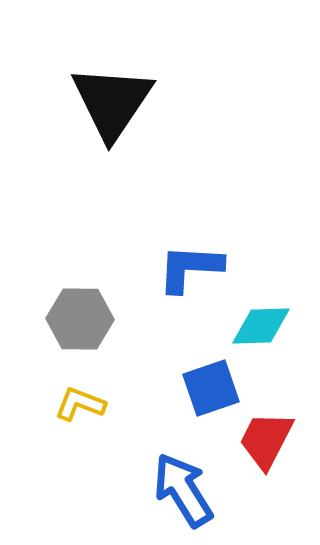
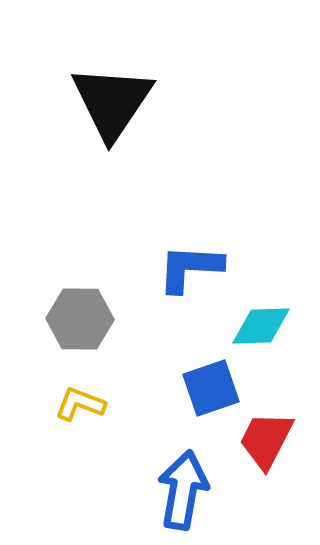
blue arrow: rotated 42 degrees clockwise
